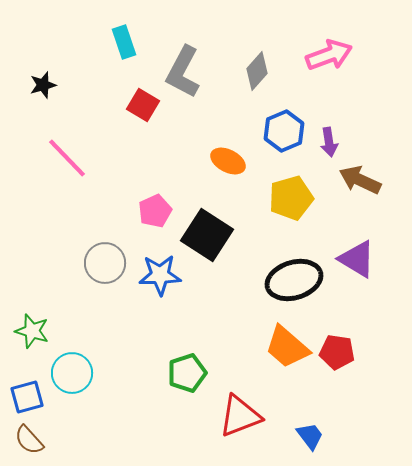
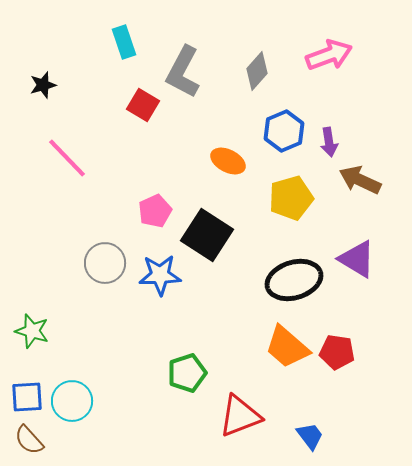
cyan circle: moved 28 px down
blue square: rotated 12 degrees clockwise
